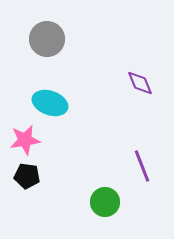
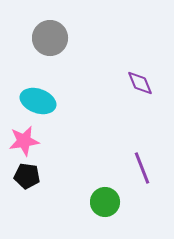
gray circle: moved 3 px right, 1 px up
cyan ellipse: moved 12 px left, 2 px up
pink star: moved 1 px left, 1 px down
purple line: moved 2 px down
